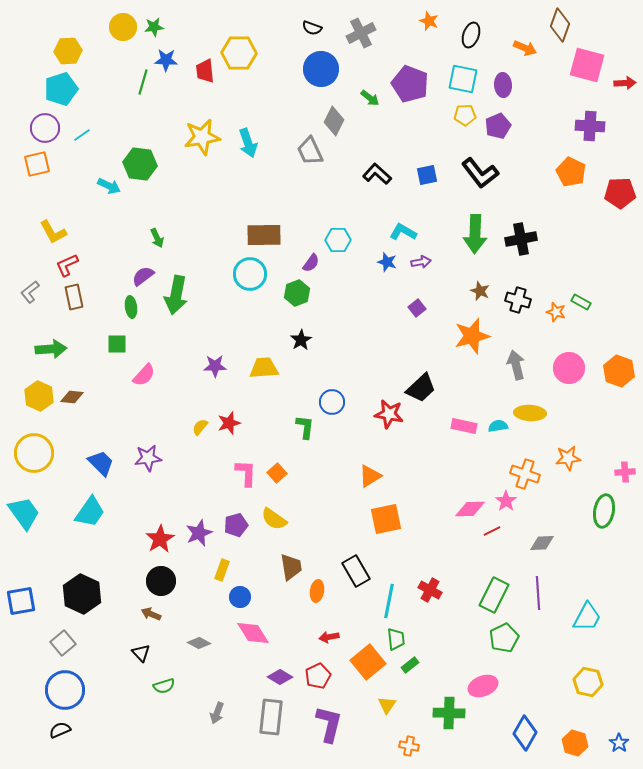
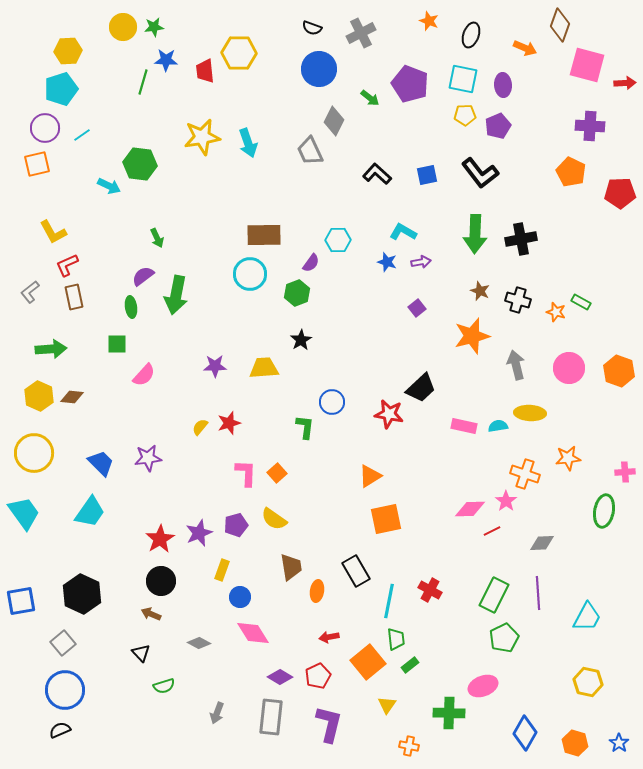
blue circle at (321, 69): moved 2 px left
